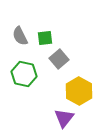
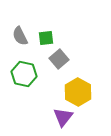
green square: moved 1 px right
yellow hexagon: moved 1 px left, 1 px down
purple triangle: moved 1 px left, 1 px up
